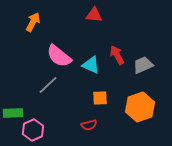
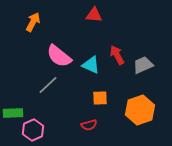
orange hexagon: moved 3 px down
